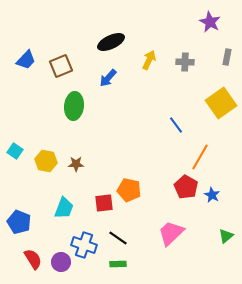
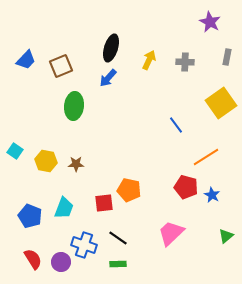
black ellipse: moved 6 px down; rotated 48 degrees counterclockwise
orange line: moved 6 px right; rotated 28 degrees clockwise
red pentagon: rotated 15 degrees counterclockwise
blue pentagon: moved 11 px right, 6 px up
